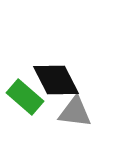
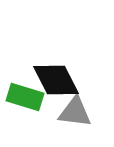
green rectangle: rotated 24 degrees counterclockwise
